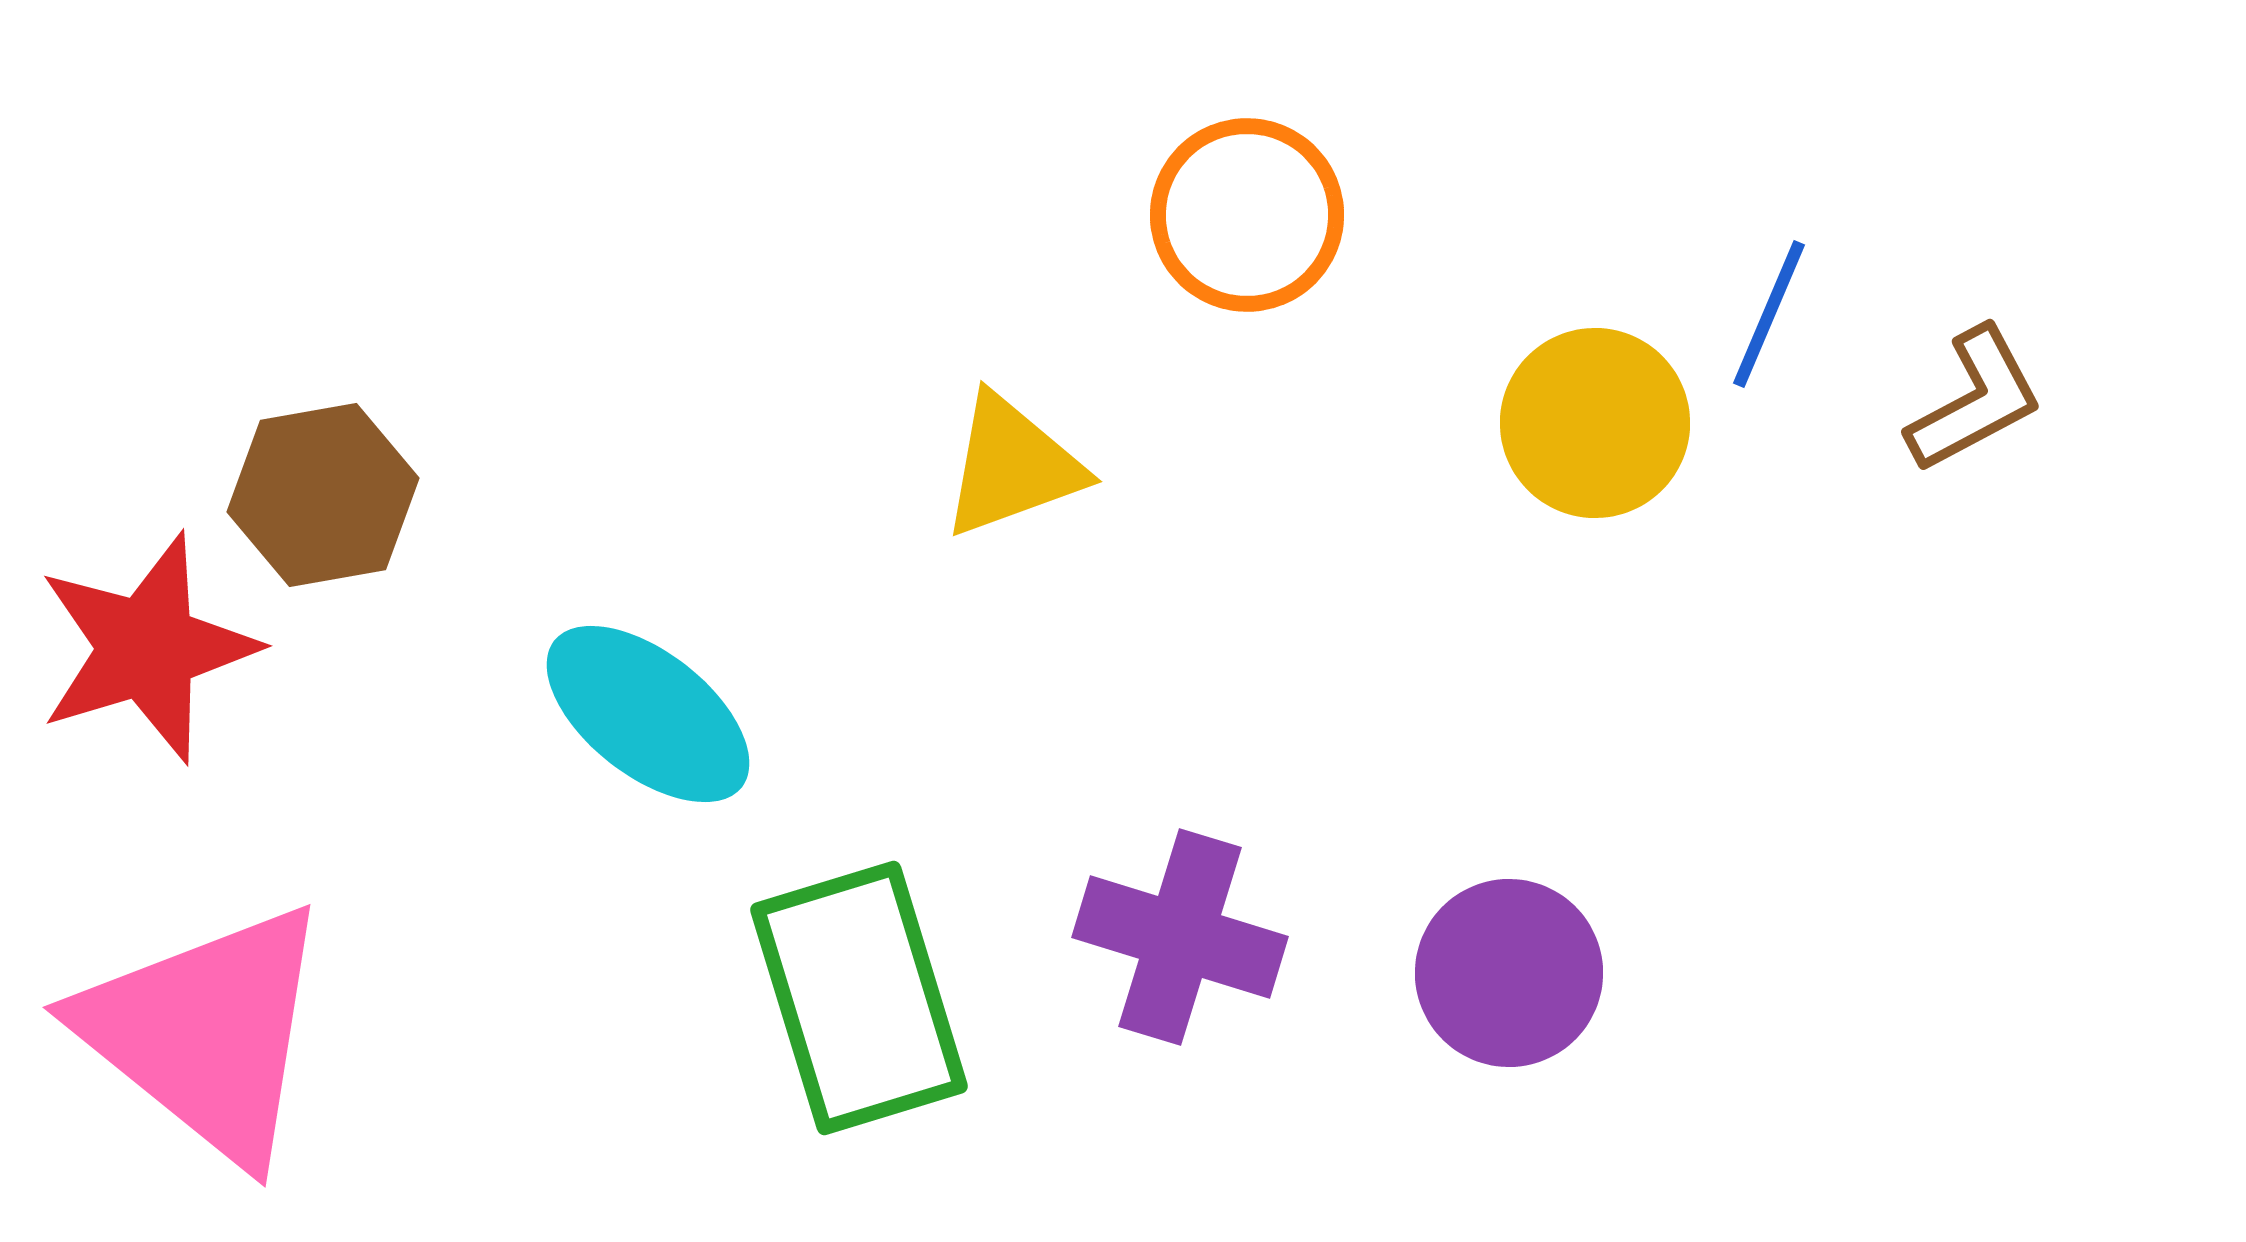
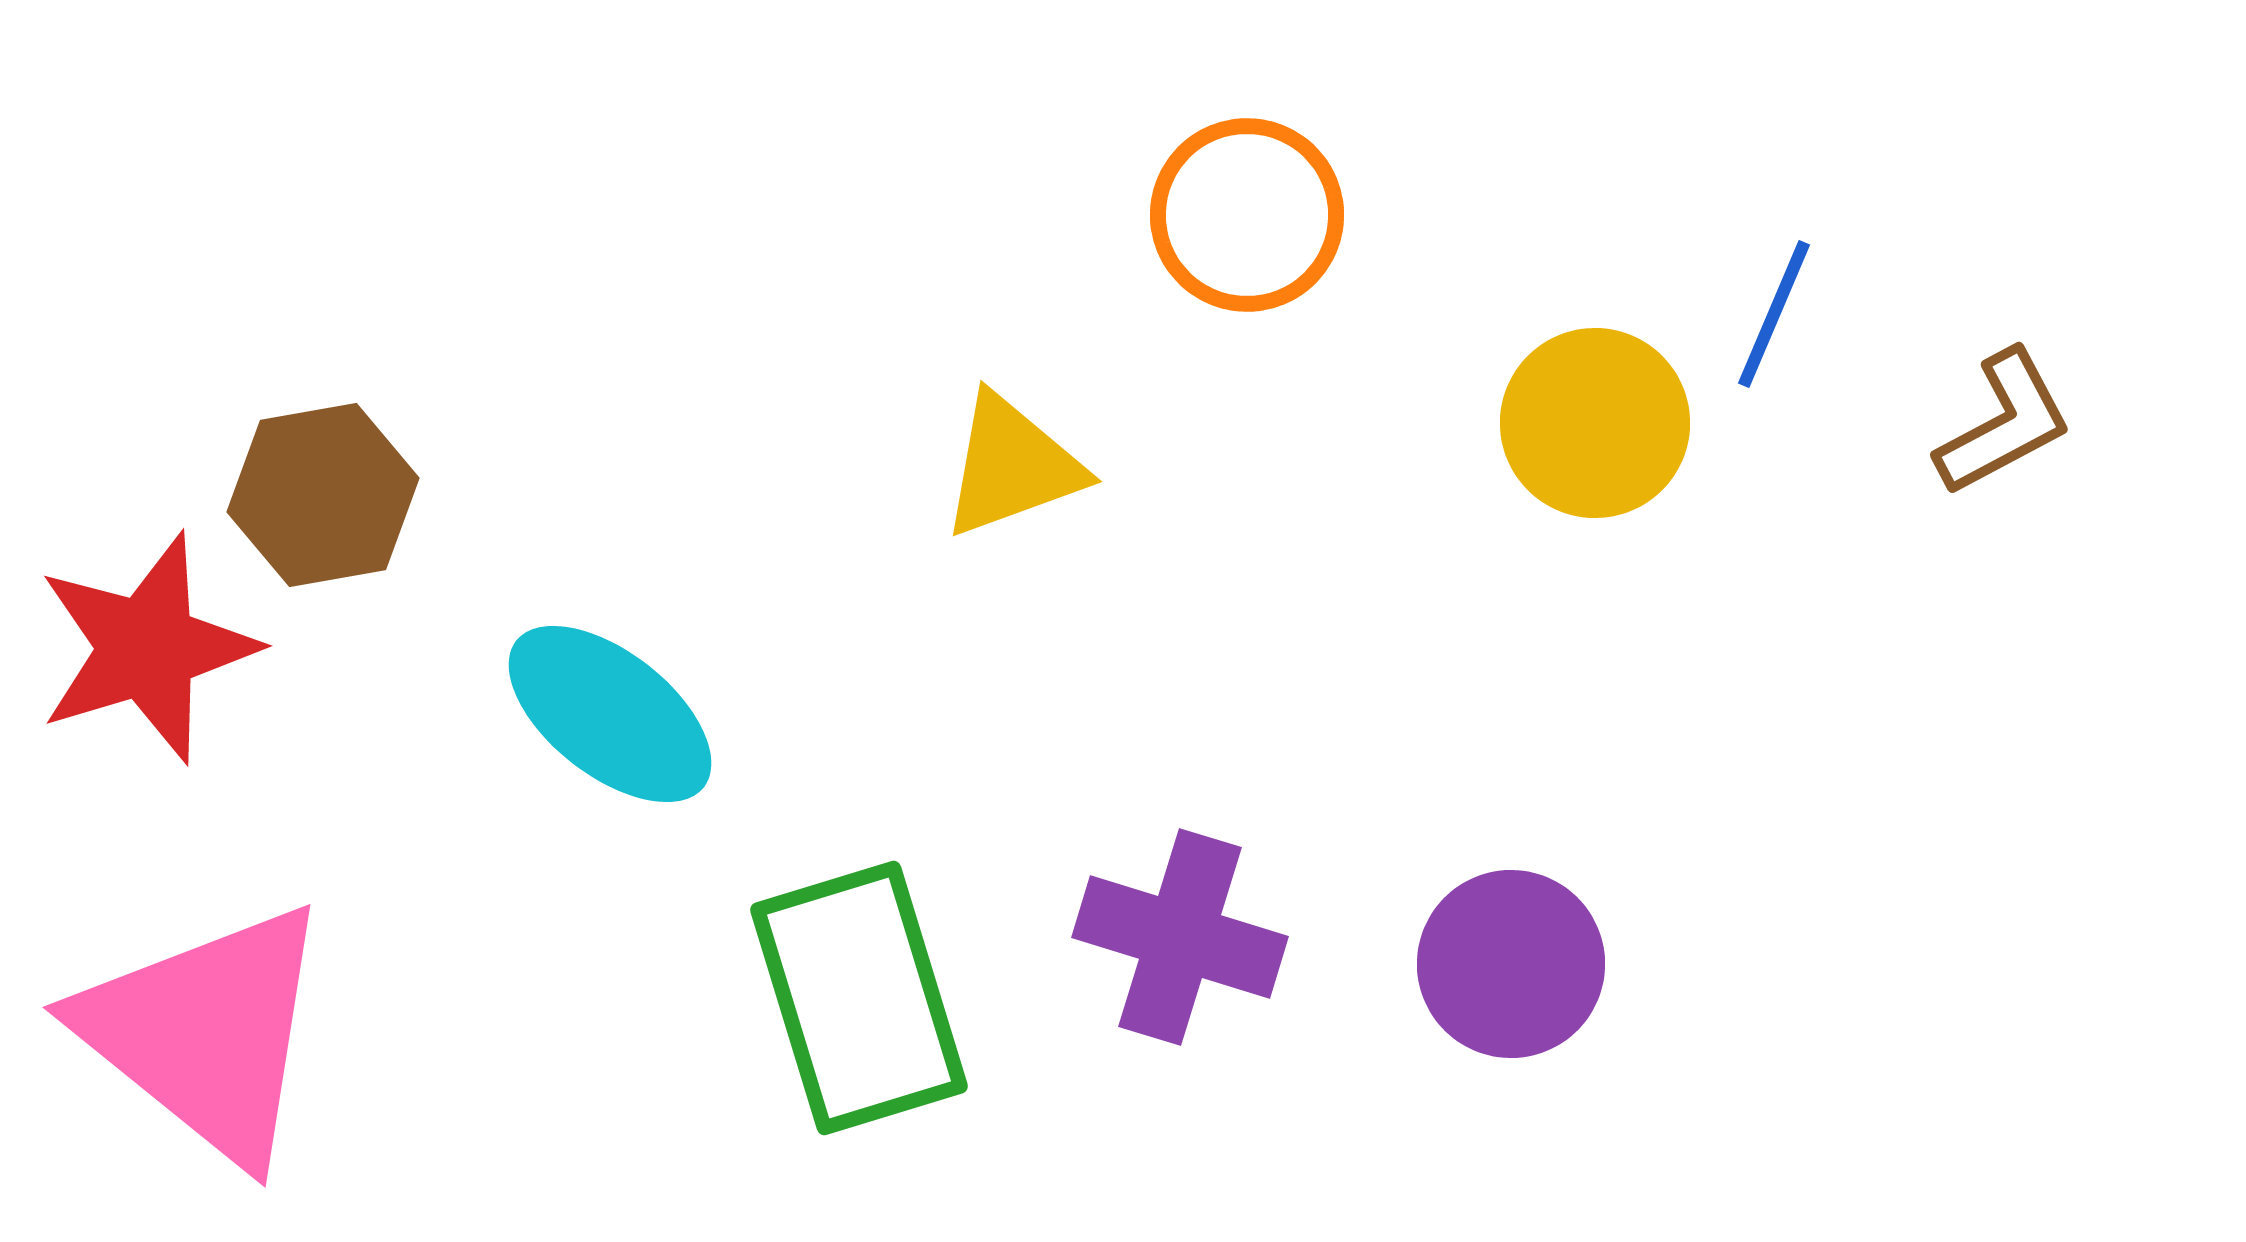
blue line: moved 5 px right
brown L-shape: moved 29 px right, 23 px down
cyan ellipse: moved 38 px left
purple circle: moved 2 px right, 9 px up
